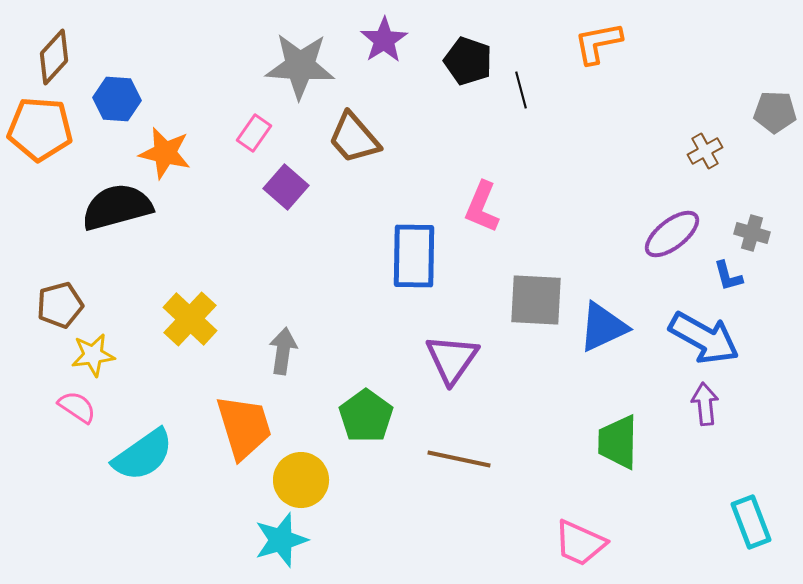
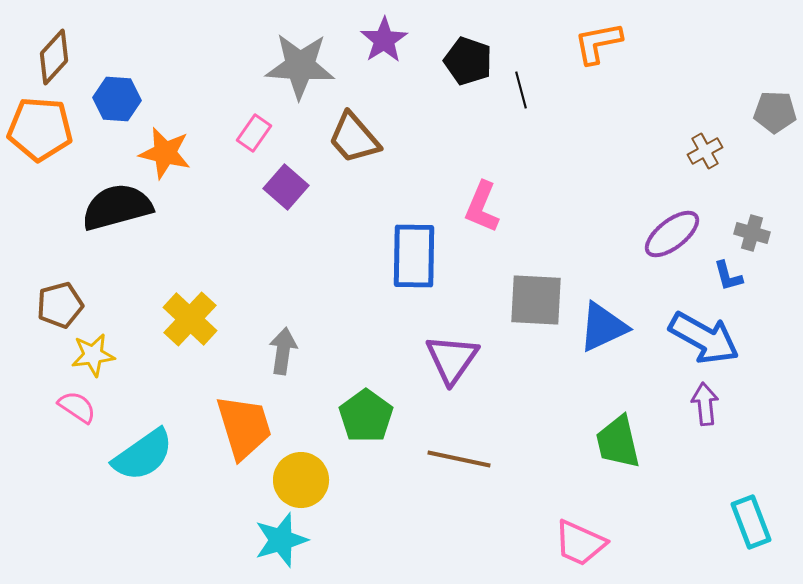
green trapezoid: rotated 14 degrees counterclockwise
